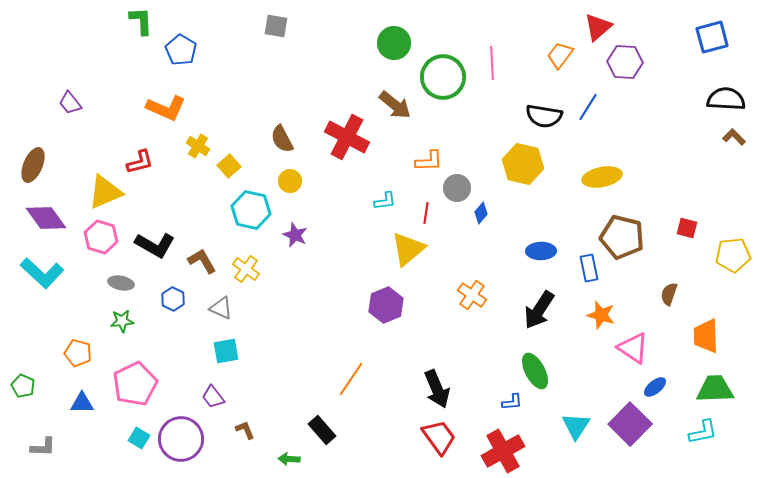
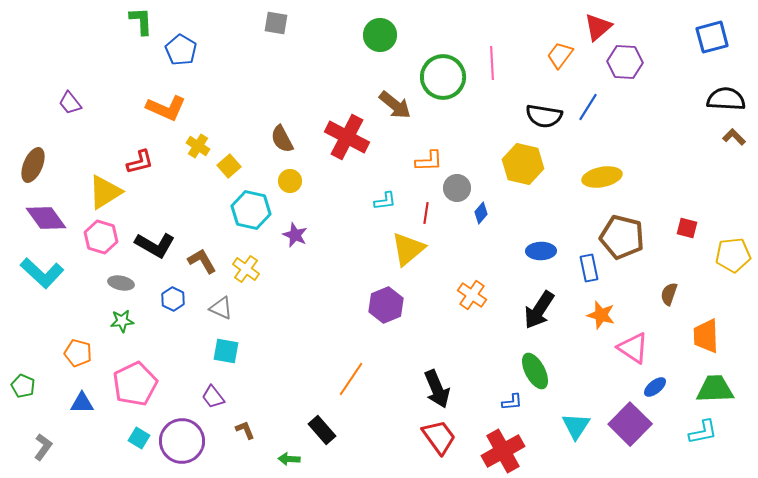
gray square at (276, 26): moved 3 px up
green circle at (394, 43): moved 14 px left, 8 px up
yellow triangle at (105, 192): rotated 9 degrees counterclockwise
cyan square at (226, 351): rotated 20 degrees clockwise
purple circle at (181, 439): moved 1 px right, 2 px down
gray L-shape at (43, 447): rotated 56 degrees counterclockwise
